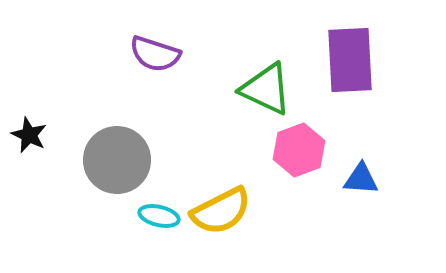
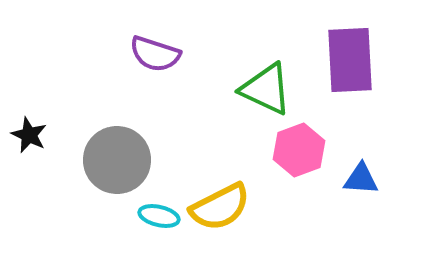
yellow semicircle: moved 1 px left, 4 px up
